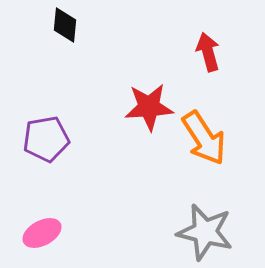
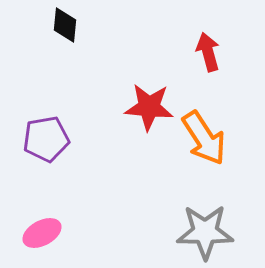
red star: rotated 9 degrees clockwise
gray star: rotated 14 degrees counterclockwise
